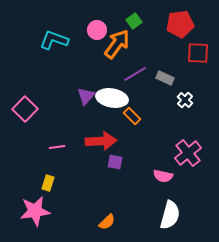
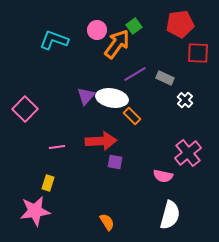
green square: moved 5 px down
orange semicircle: rotated 78 degrees counterclockwise
